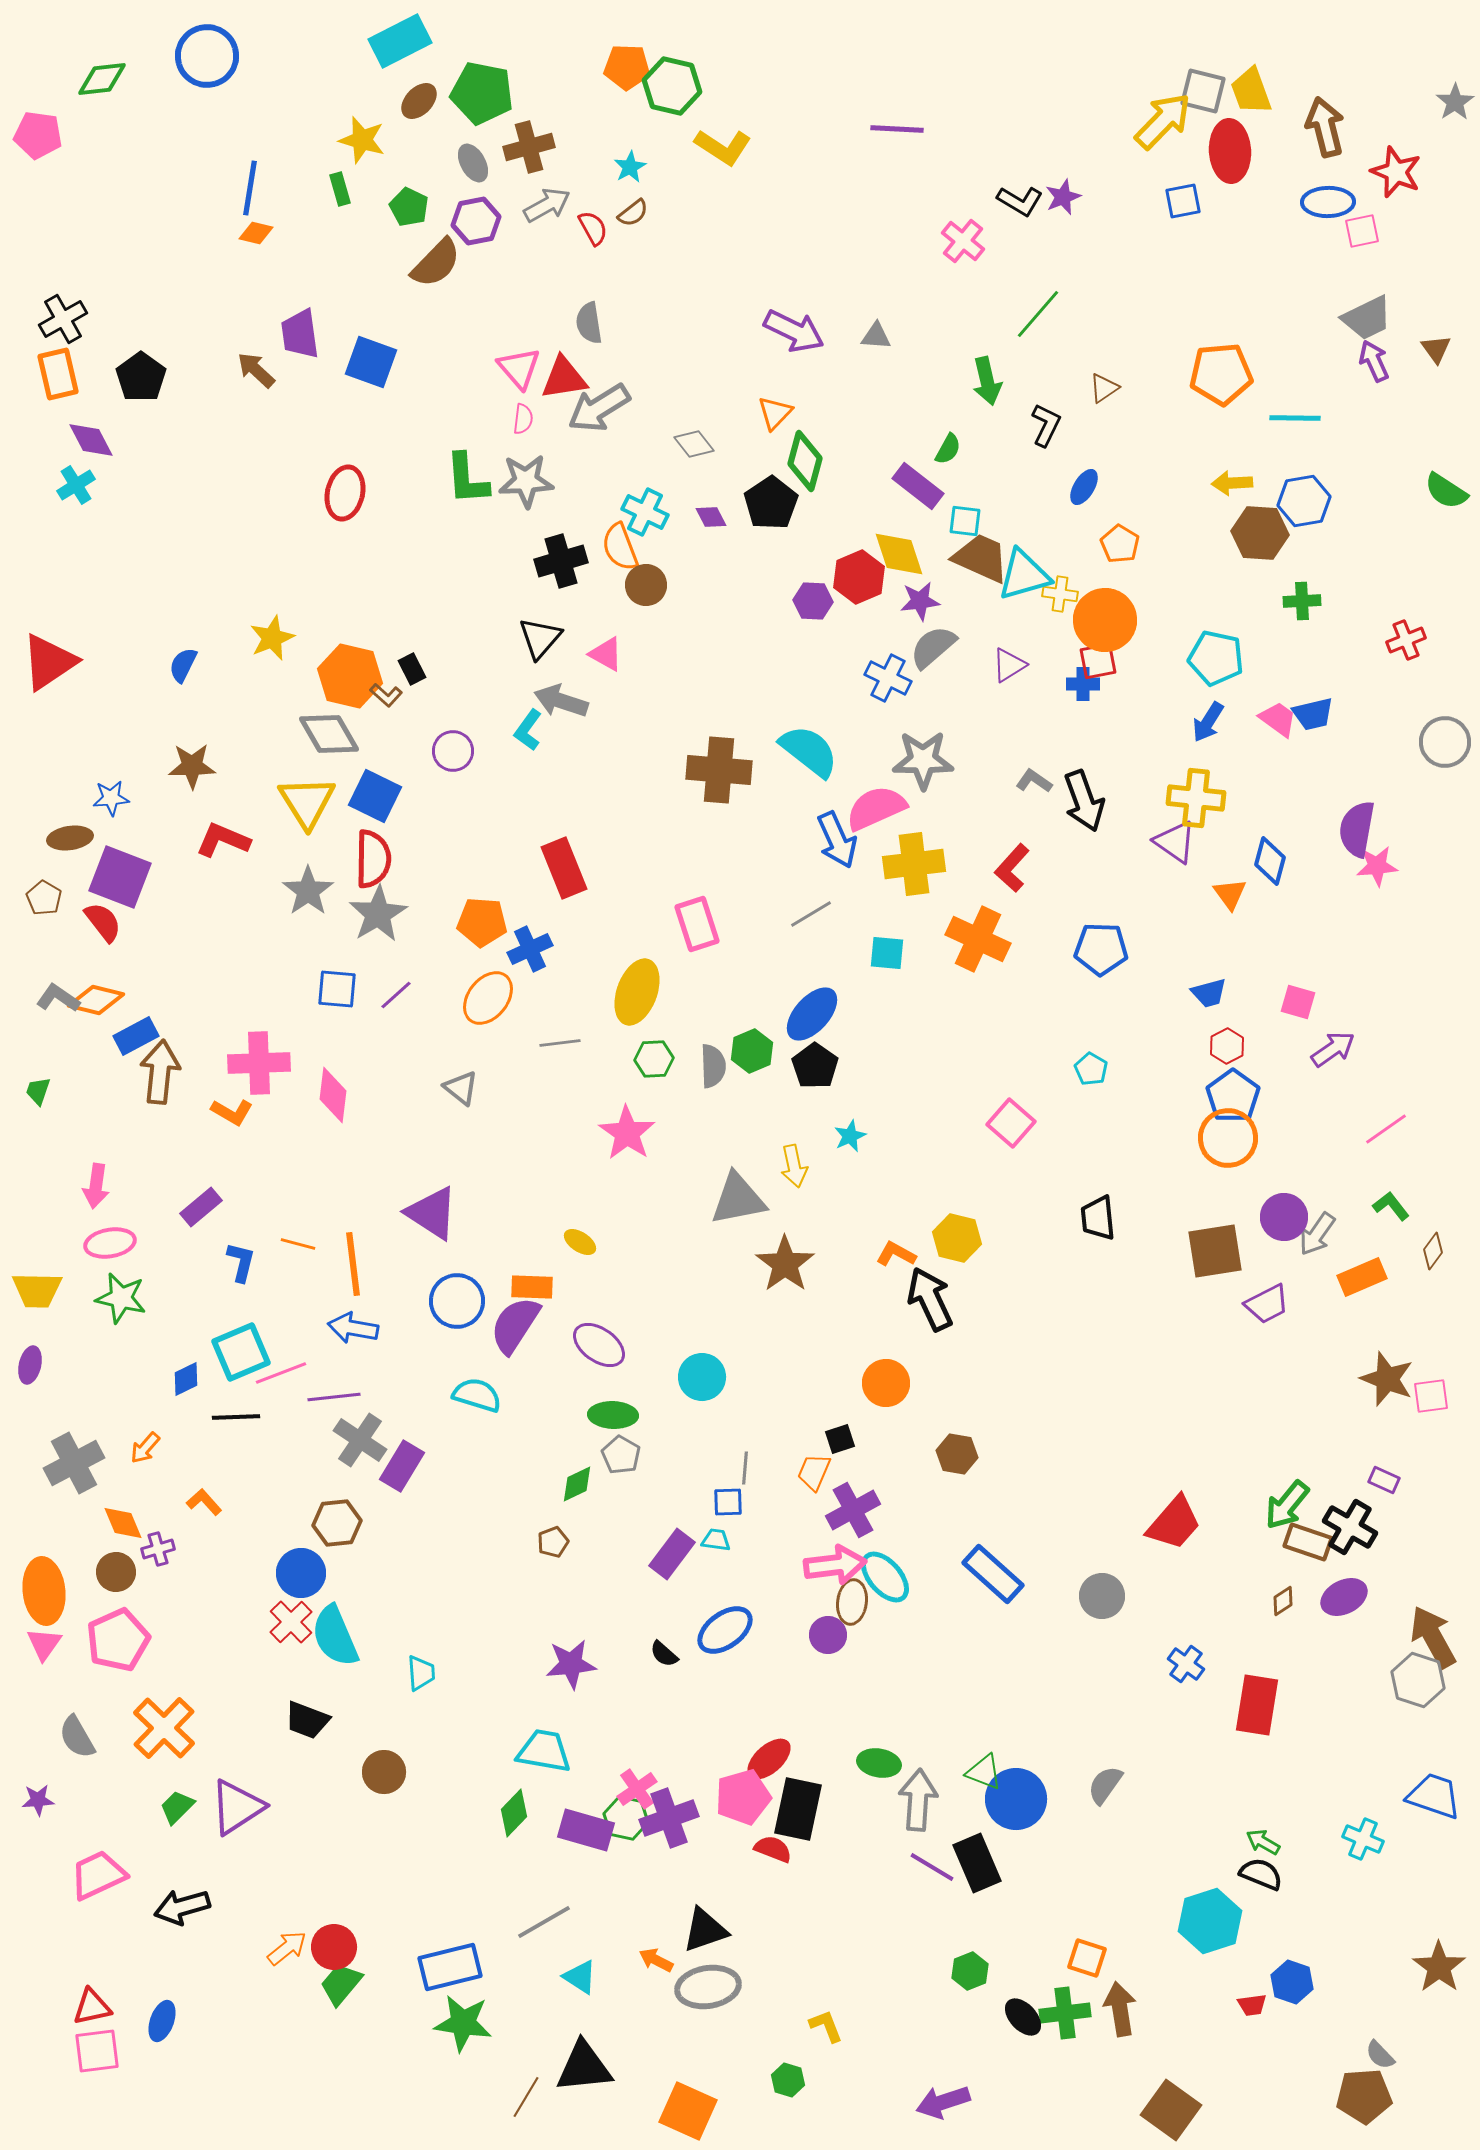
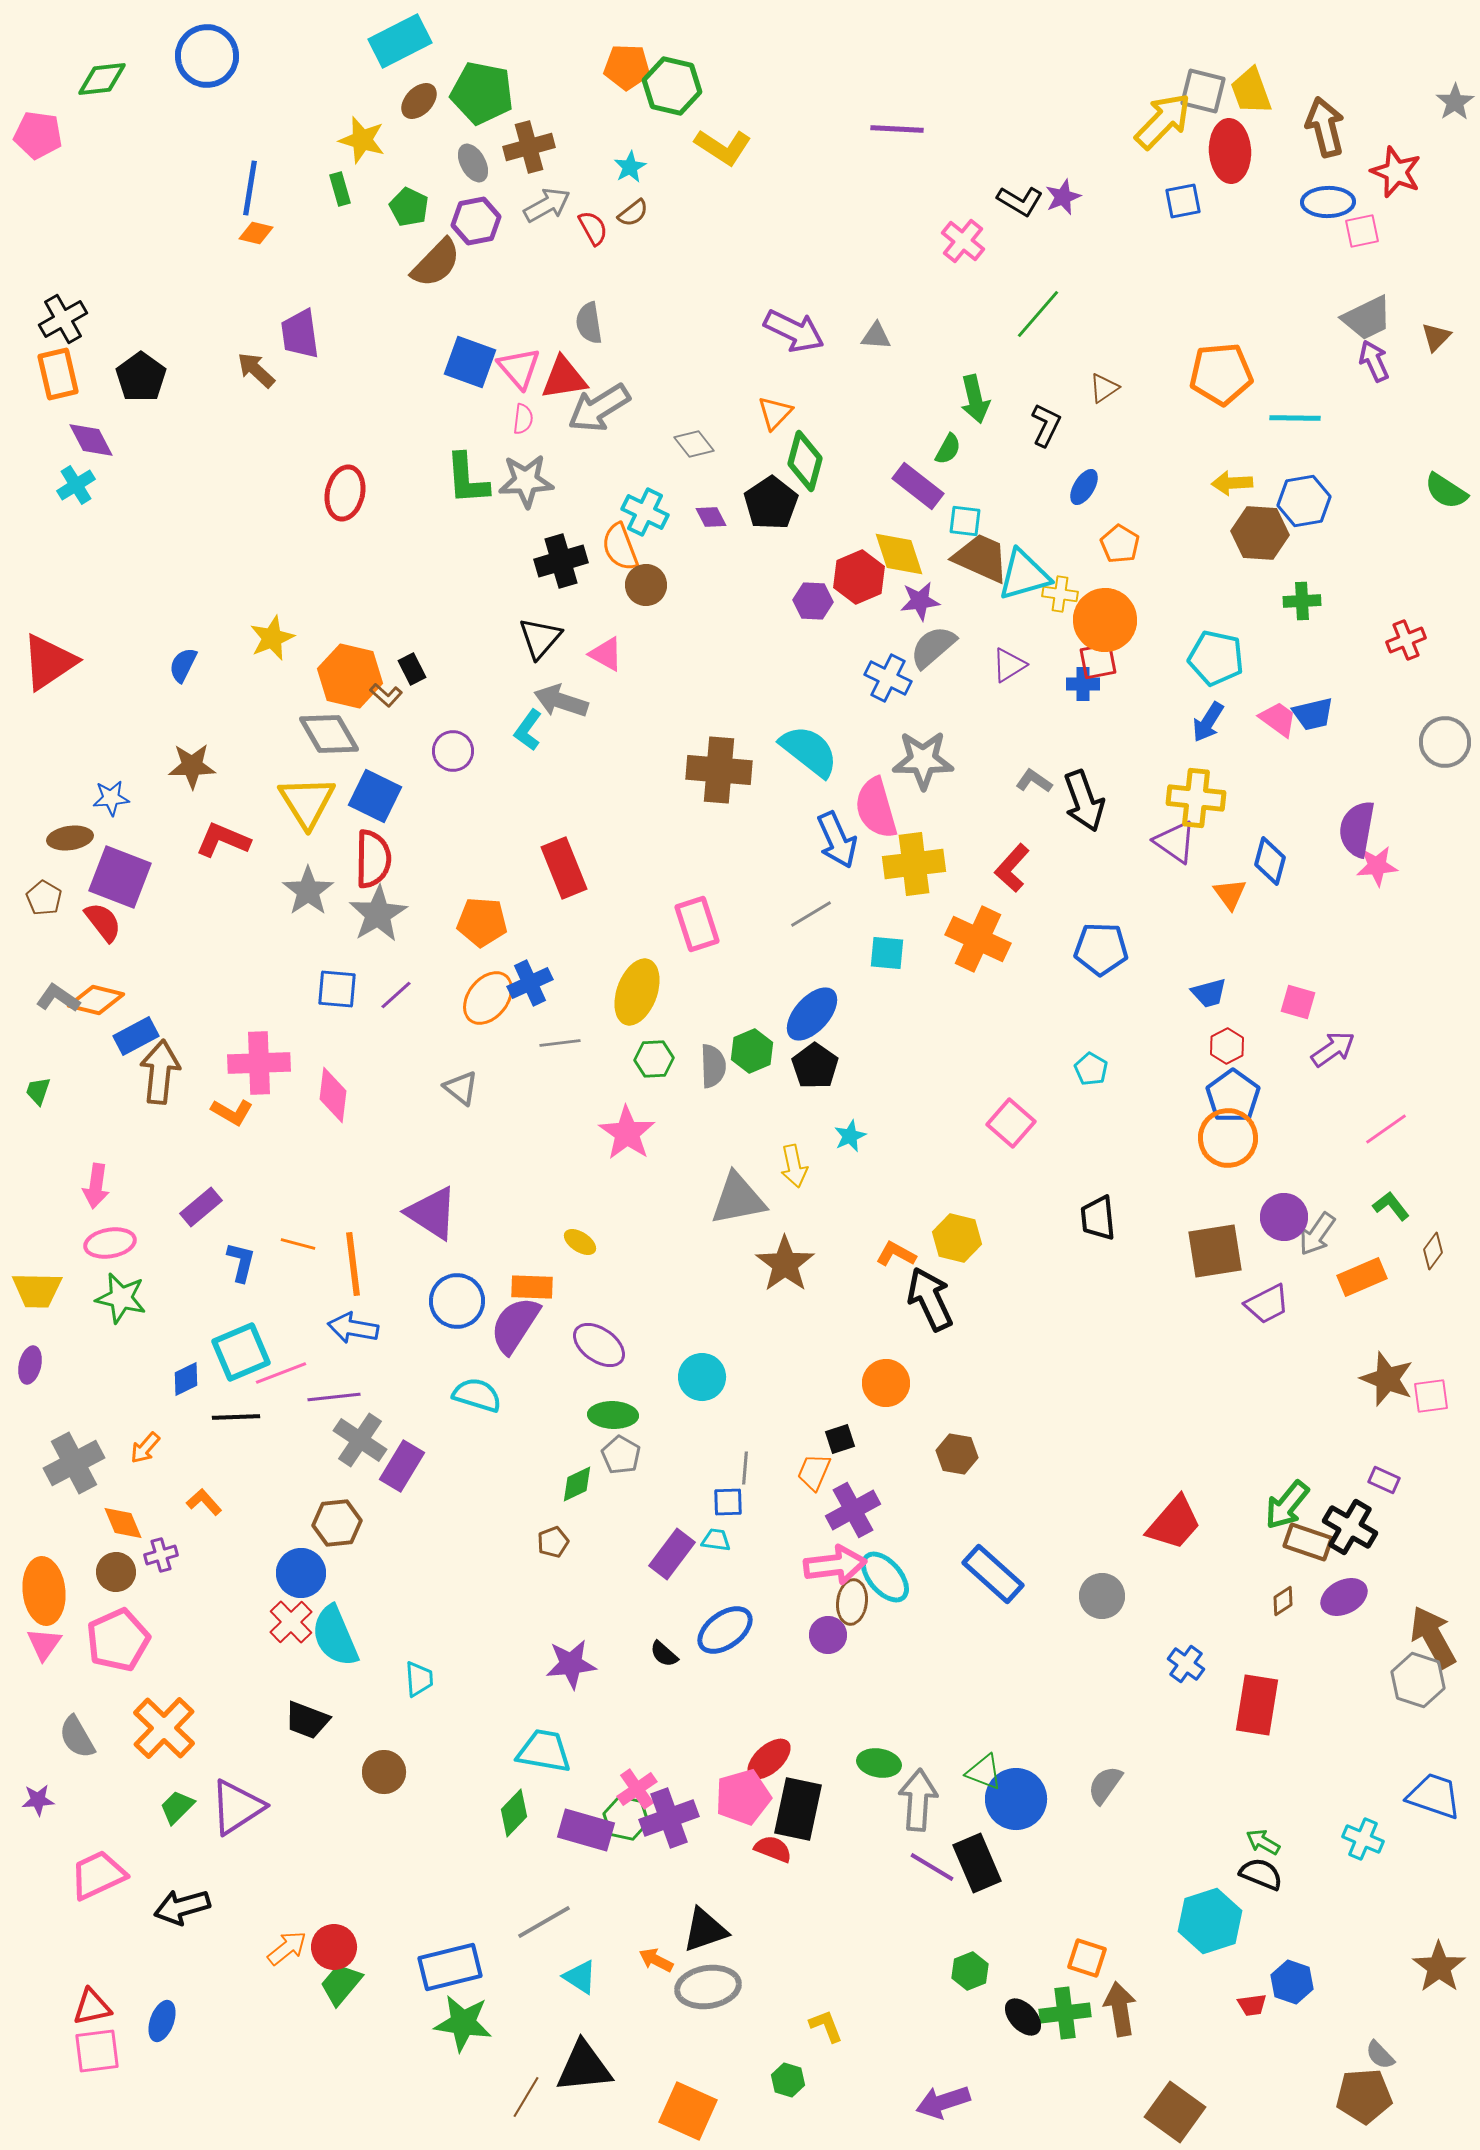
brown triangle at (1436, 349): moved 12 px up; rotated 20 degrees clockwise
blue square at (371, 362): moved 99 px right
green arrow at (987, 381): moved 12 px left, 18 px down
pink semicircle at (876, 808): rotated 82 degrees counterclockwise
blue cross at (530, 949): moved 34 px down
purple cross at (158, 1549): moved 3 px right, 6 px down
cyan trapezoid at (421, 1673): moved 2 px left, 6 px down
brown square at (1171, 2110): moved 4 px right, 2 px down
